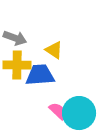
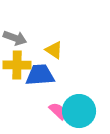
cyan circle: moved 2 px up
